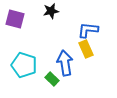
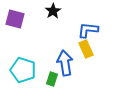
black star: moved 2 px right; rotated 21 degrees counterclockwise
cyan pentagon: moved 1 px left, 5 px down
green rectangle: rotated 64 degrees clockwise
